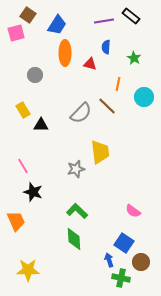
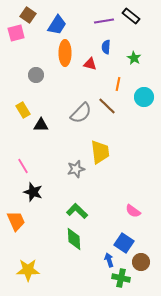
gray circle: moved 1 px right
